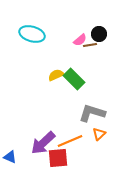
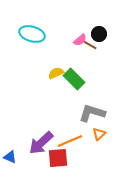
brown line: rotated 40 degrees clockwise
yellow semicircle: moved 2 px up
purple arrow: moved 2 px left
